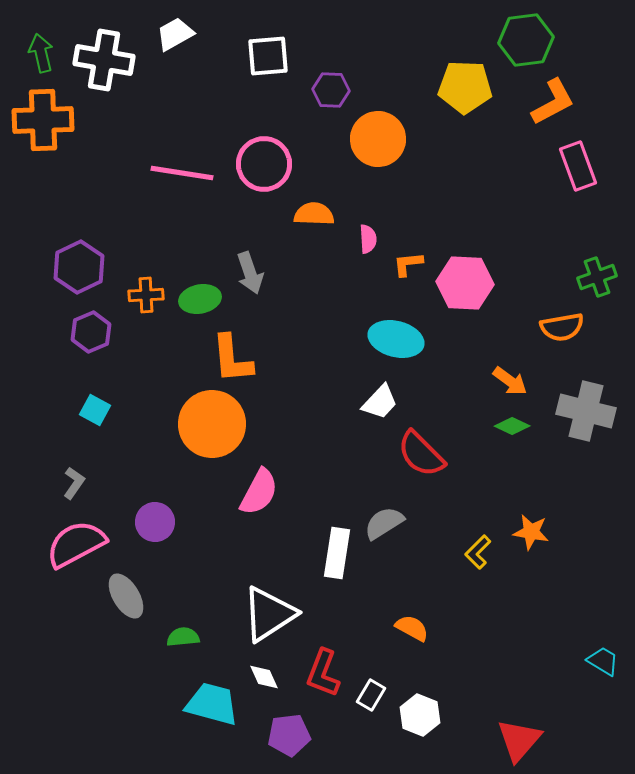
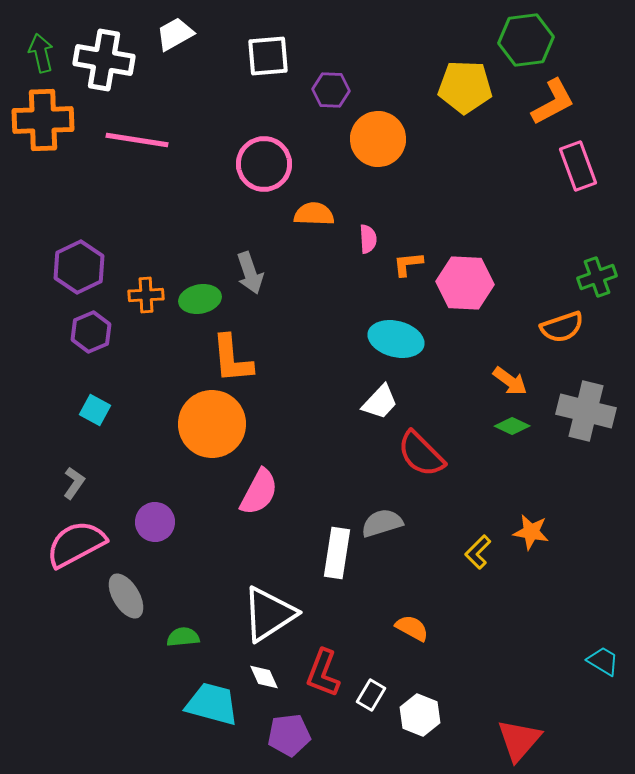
pink line at (182, 173): moved 45 px left, 33 px up
orange semicircle at (562, 327): rotated 9 degrees counterclockwise
gray semicircle at (384, 523): moved 2 px left; rotated 15 degrees clockwise
